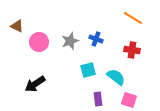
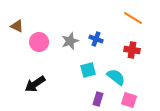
purple rectangle: rotated 24 degrees clockwise
